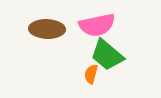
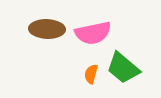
pink semicircle: moved 4 px left, 8 px down
green trapezoid: moved 16 px right, 13 px down
